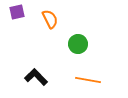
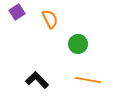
purple square: rotated 21 degrees counterclockwise
black L-shape: moved 1 px right, 3 px down
